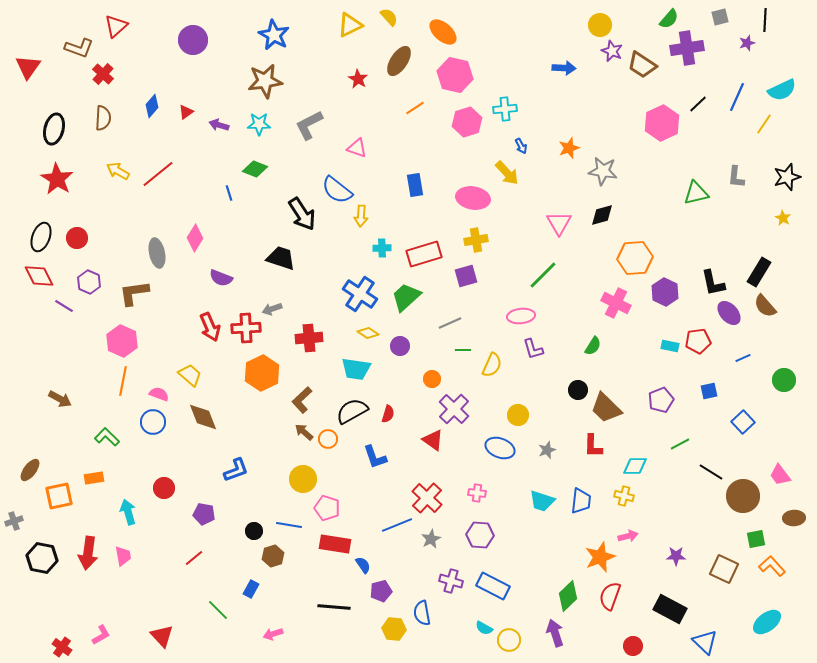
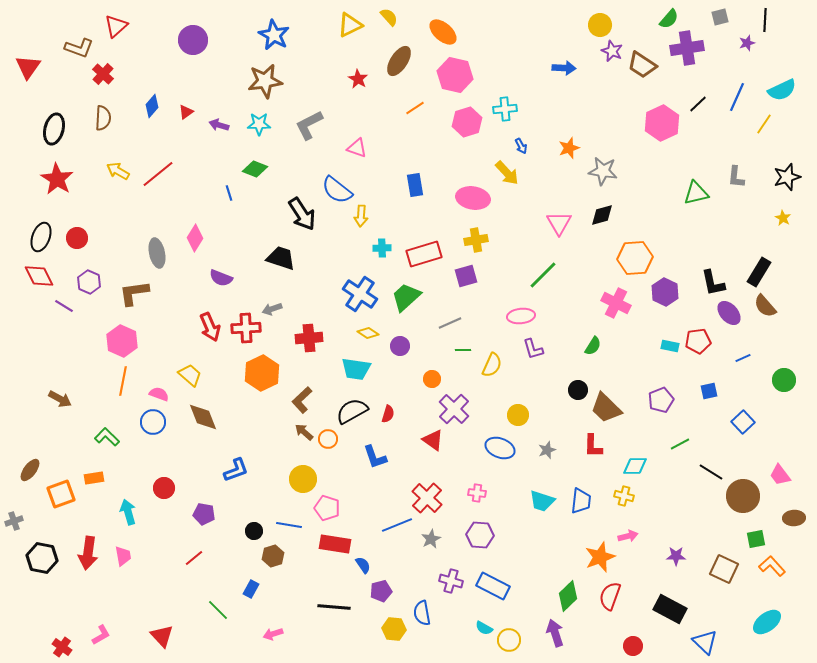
orange square at (59, 496): moved 2 px right, 2 px up; rotated 8 degrees counterclockwise
